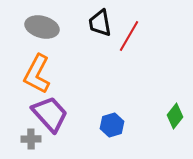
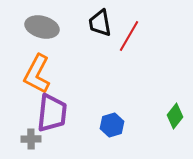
purple trapezoid: moved 2 px right, 1 px up; rotated 48 degrees clockwise
